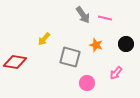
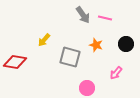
yellow arrow: moved 1 px down
pink circle: moved 5 px down
